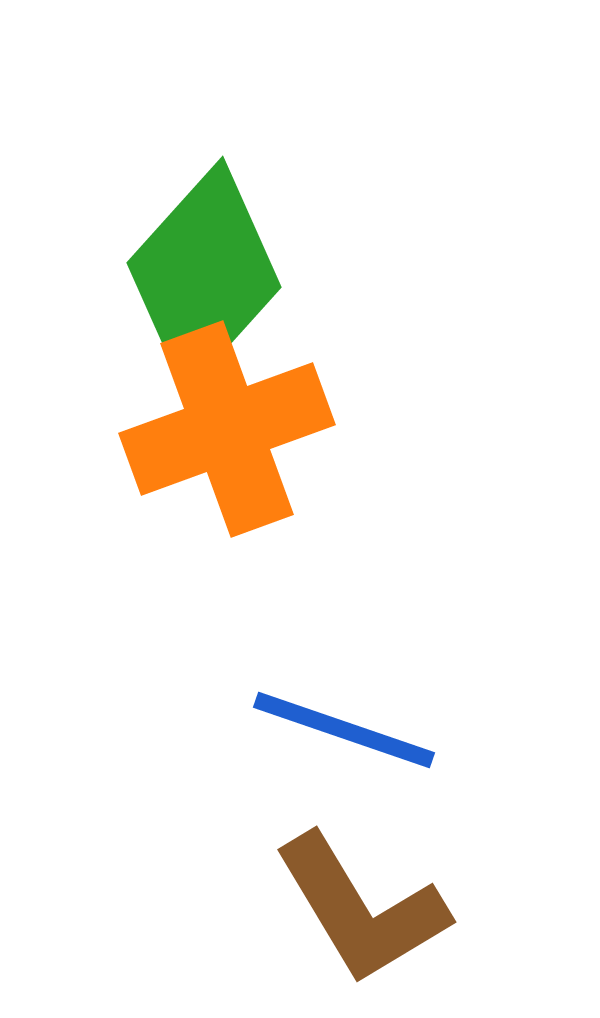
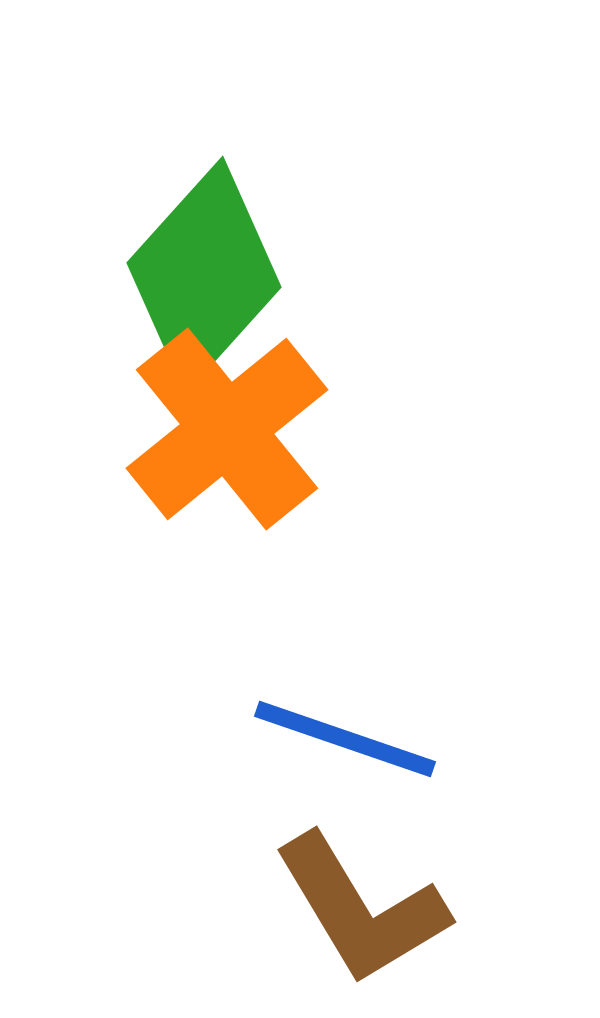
orange cross: rotated 19 degrees counterclockwise
blue line: moved 1 px right, 9 px down
